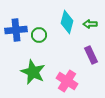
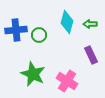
green star: moved 2 px down
